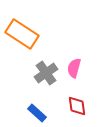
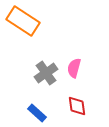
orange rectangle: moved 1 px right, 13 px up
